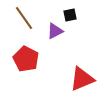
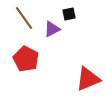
black square: moved 1 px left, 1 px up
purple triangle: moved 3 px left, 2 px up
red triangle: moved 6 px right
